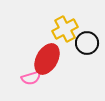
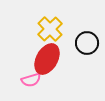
yellow cross: moved 15 px left; rotated 15 degrees counterclockwise
pink semicircle: moved 2 px down
